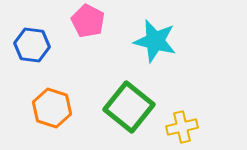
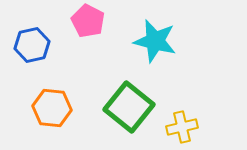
blue hexagon: rotated 20 degrees counterclockwise
orange hexagon: rotated 12 degrees counterclockwise
